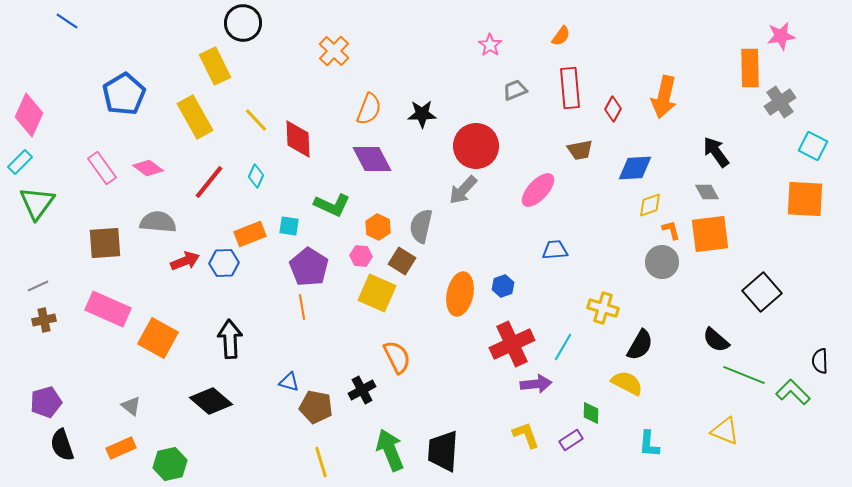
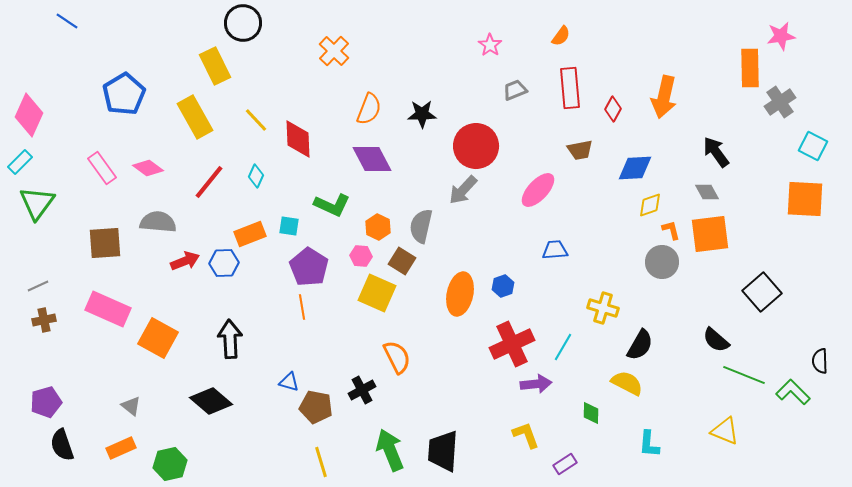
purple rectangle at (571, 440): moved 6 px left, 24 px down
